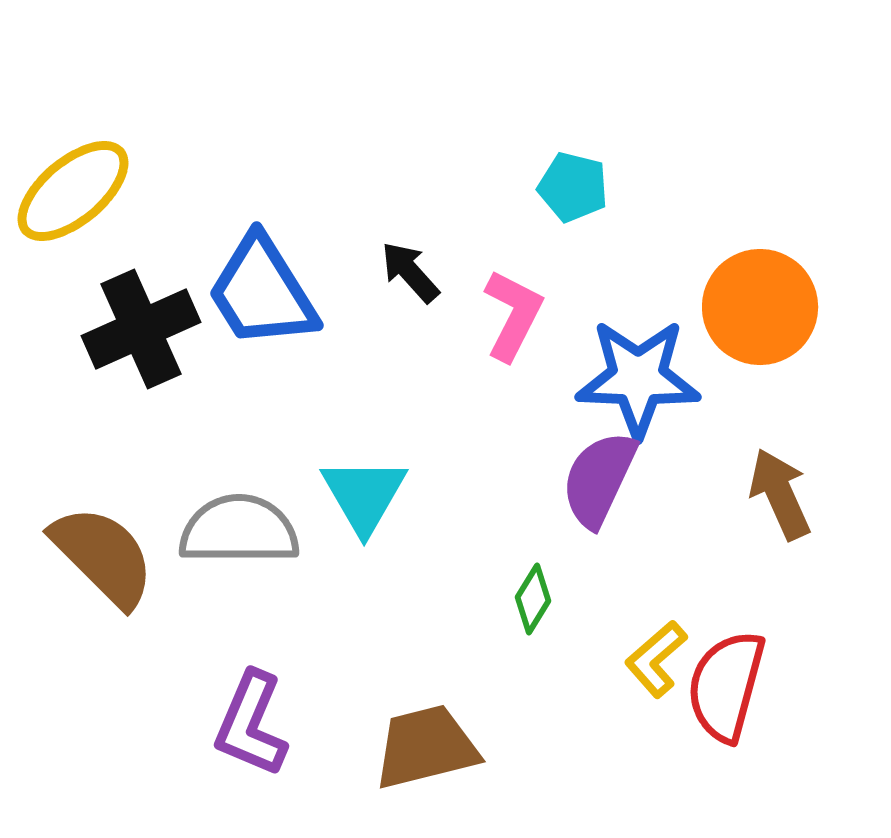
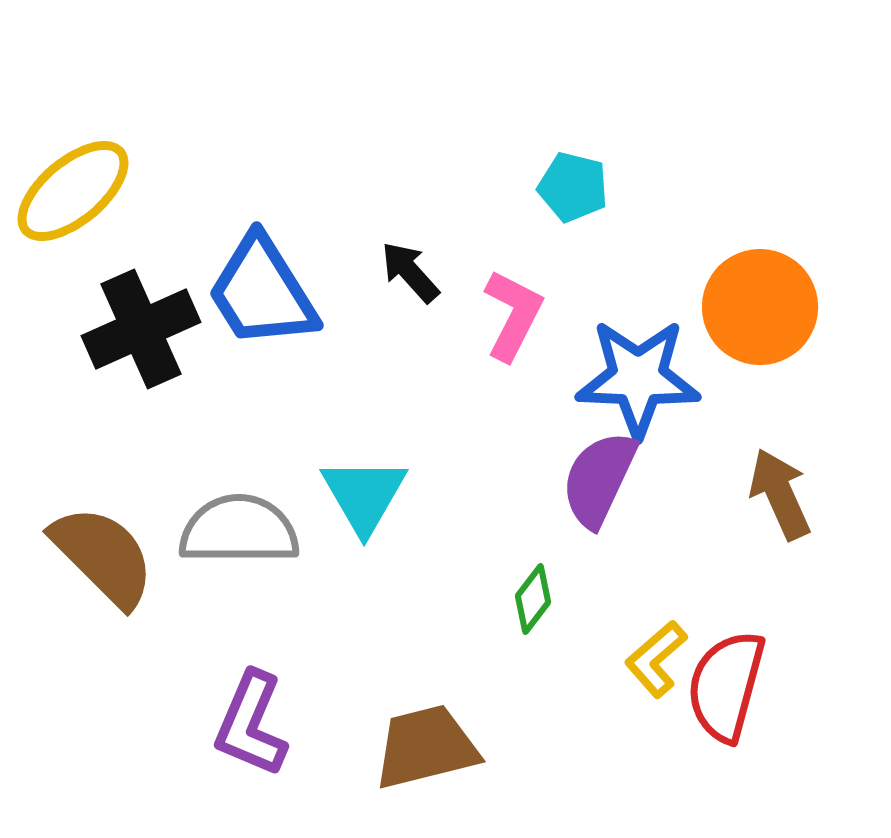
green diamond: rotated 6 degrees clockwise
